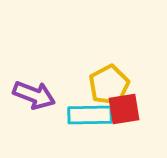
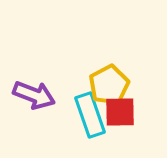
red square: moved 4 px left, 3 px down; rotated 8 degrees clockwise
cyan rectangle: rotated 72 degrees clockwise
